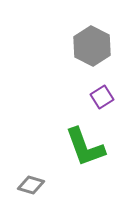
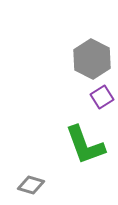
gray hexagon: moved 13 px down
green L-shape: moved 2 px up
